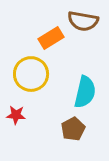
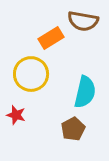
red star: rotated 12 degrees clockwise
